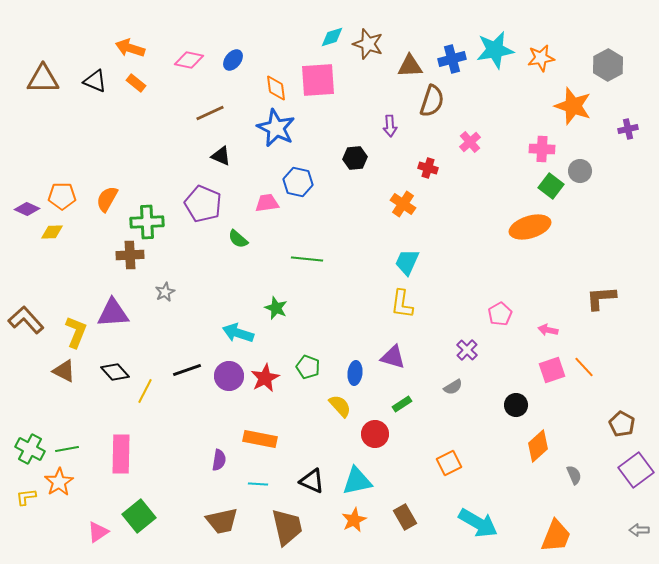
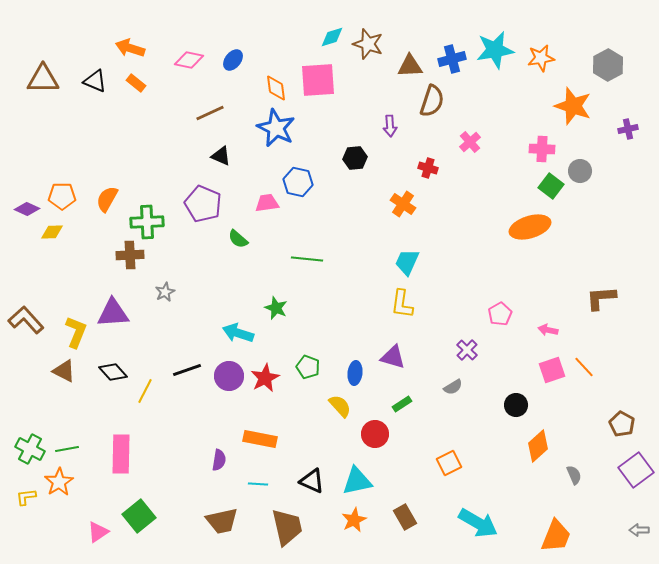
black diamond at (115, 372): moved 2 px left
